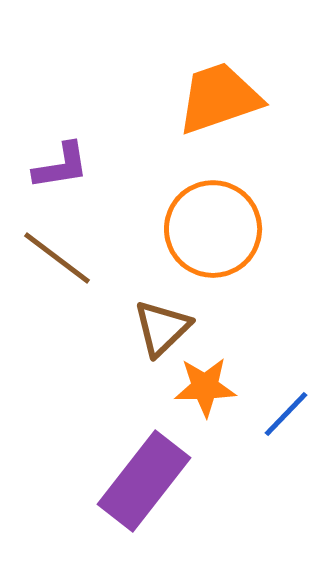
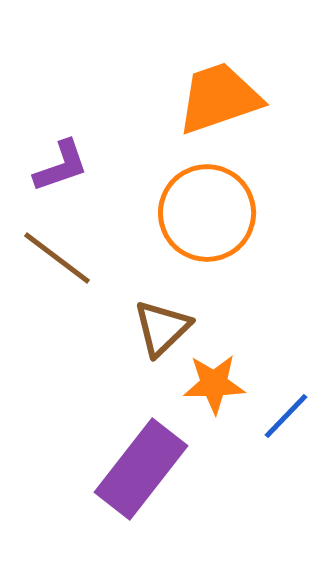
purple L-shape: rotated 10 degrees counterclockwise
orange circle: moved 6 px left, 16 px up
orange star: moved 9 px right, 3 px up
blue line: moved 2 px down
purple rectangle: moved 3 px left, 12 px up
